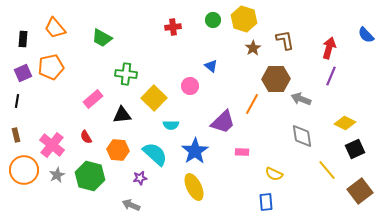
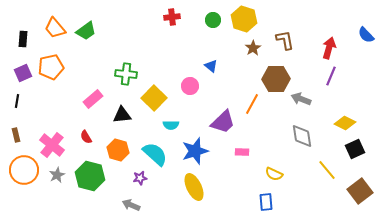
red cross at (173, 27): moved 1 px left, 10 px up
green trapezoid at (102, 38): moved 16 px left, 7 px up; rotated 65 degrees counterclockwise
orange hexagon at (118, 150): rotated 10 degrees clockwise
blue star at (195, 151): rotated 16 degrees clockwise
